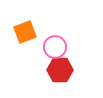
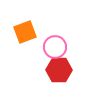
red hexagon: moved 1 px left
